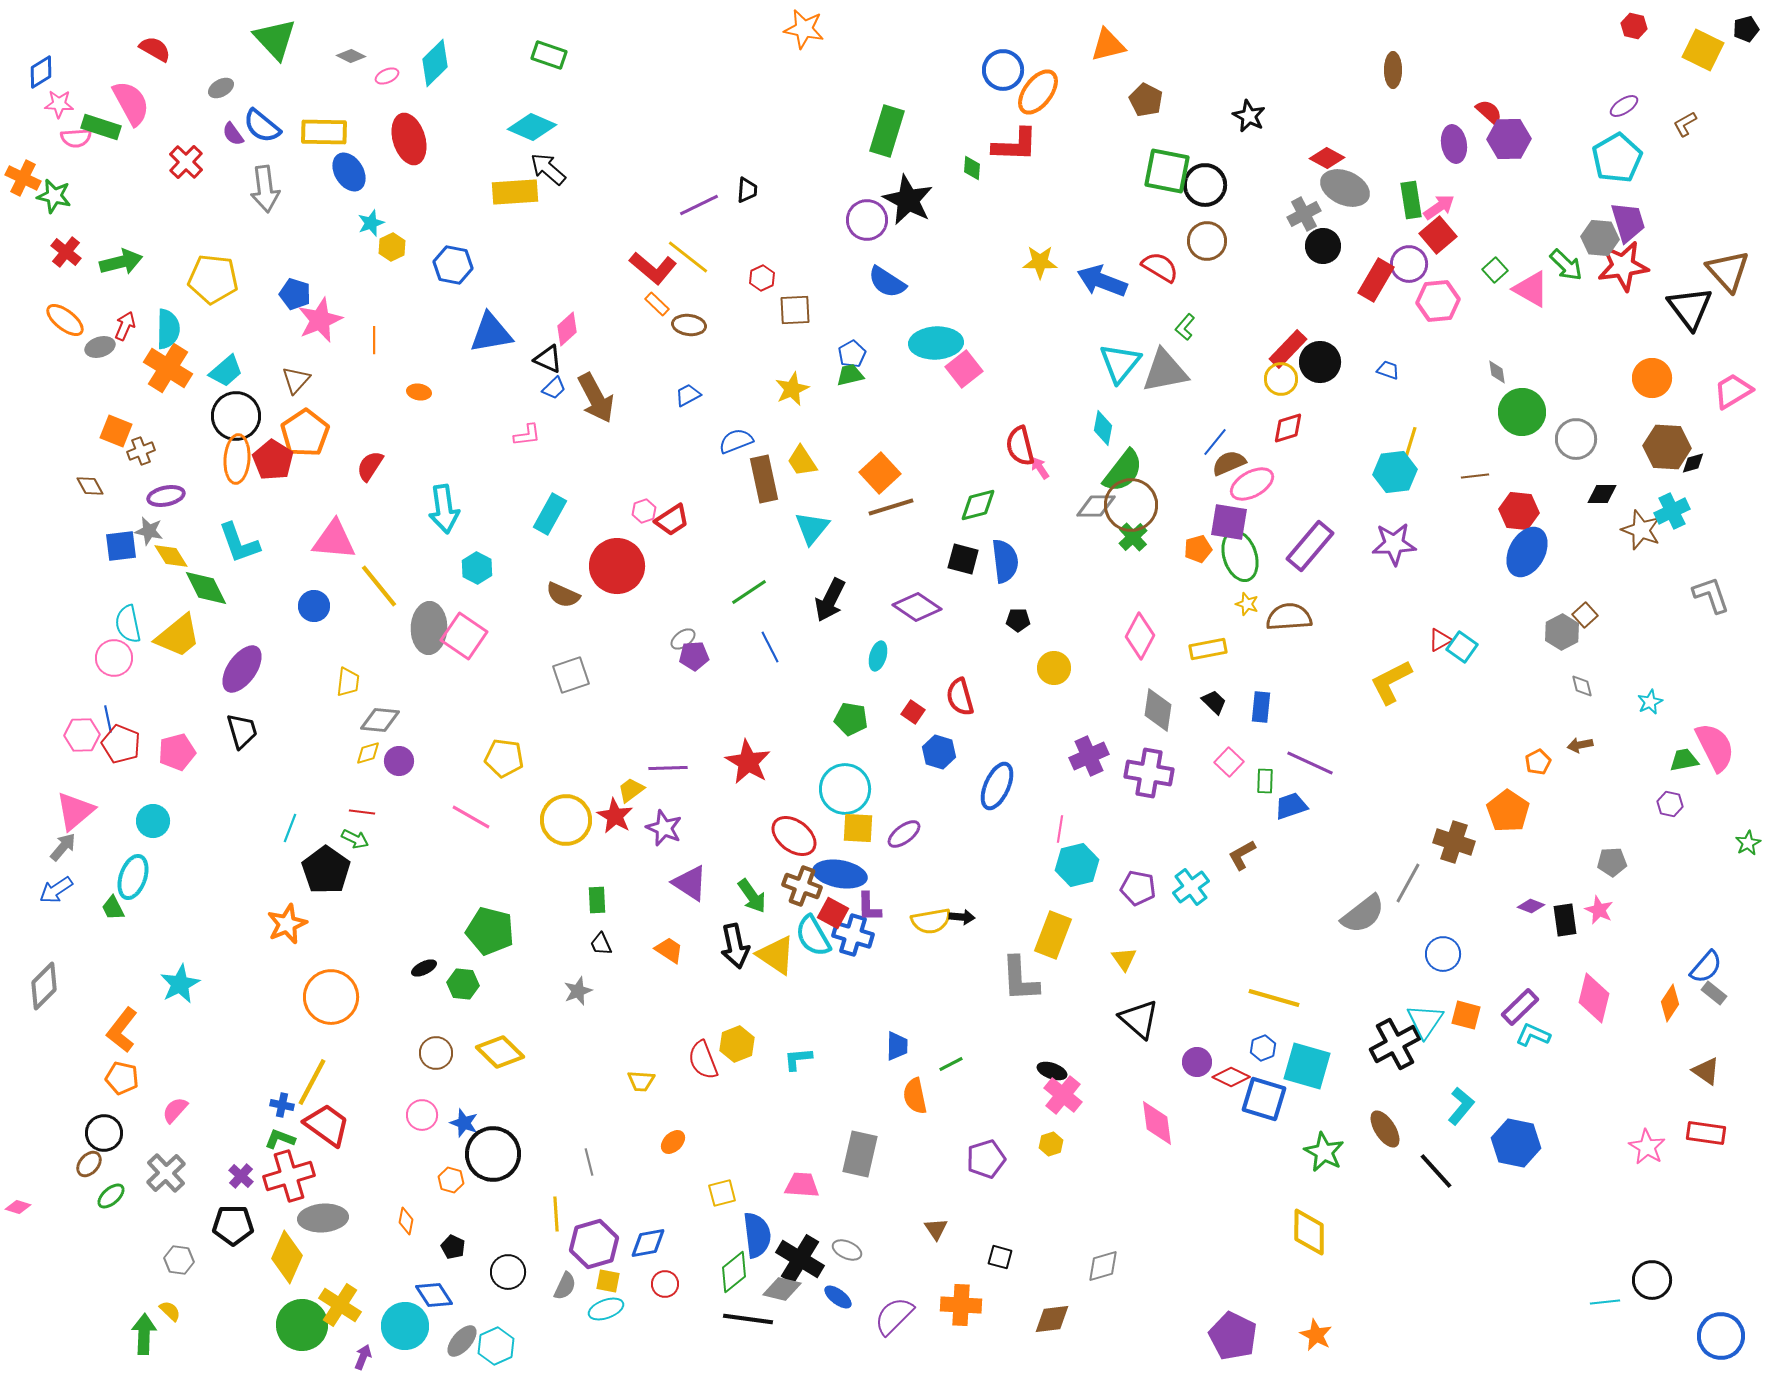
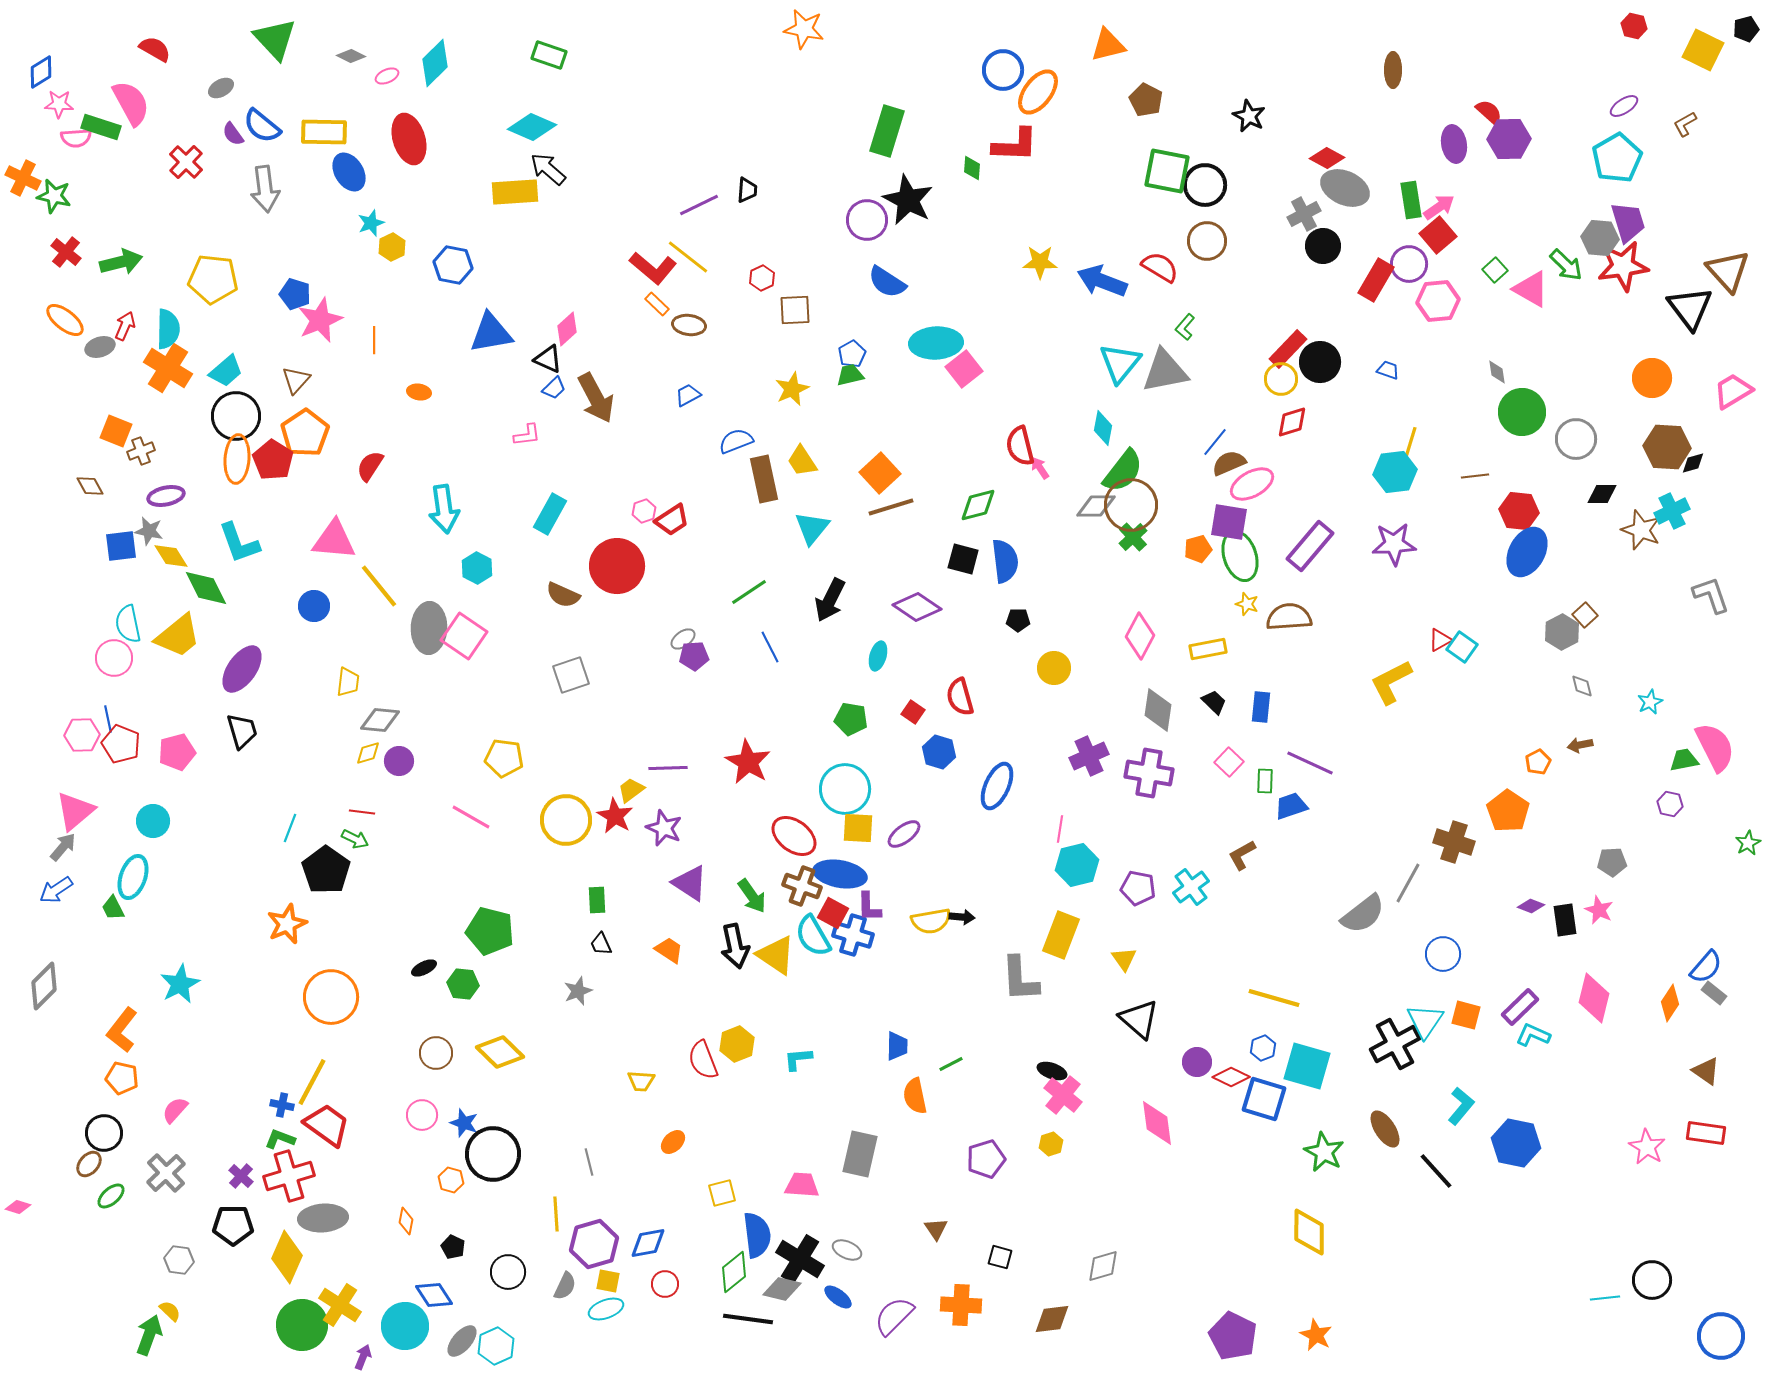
red diamond at (1288, 428): moved 4 px right, 6 px up
yellow rectangle at (1053, 935): moved 8 px right
cyan line at (1605, 1302): moved 4 px up
green arrow at (144, 1334): moved 5 px right, 1 px down; rotated 18 degrees clockwise
